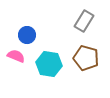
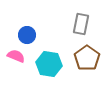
gray rectangle: moved 3 px left, 3 px down; rotated 20 degrees counterclockwise
brown pentagon: moved 1 px right; rotated 20 degrees clockwise
